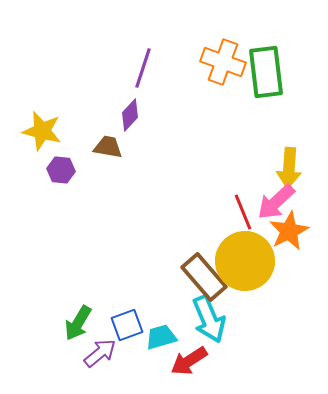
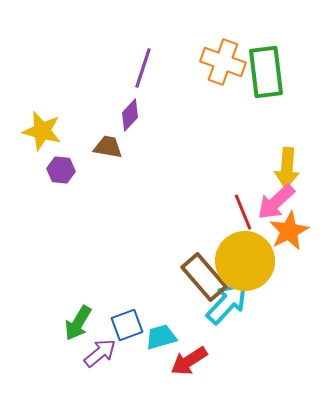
yellow arrow: moved 2 px left
cyan arrow: moved 18 px right, 16 px up; rotated 114 degrees counterclockwise
